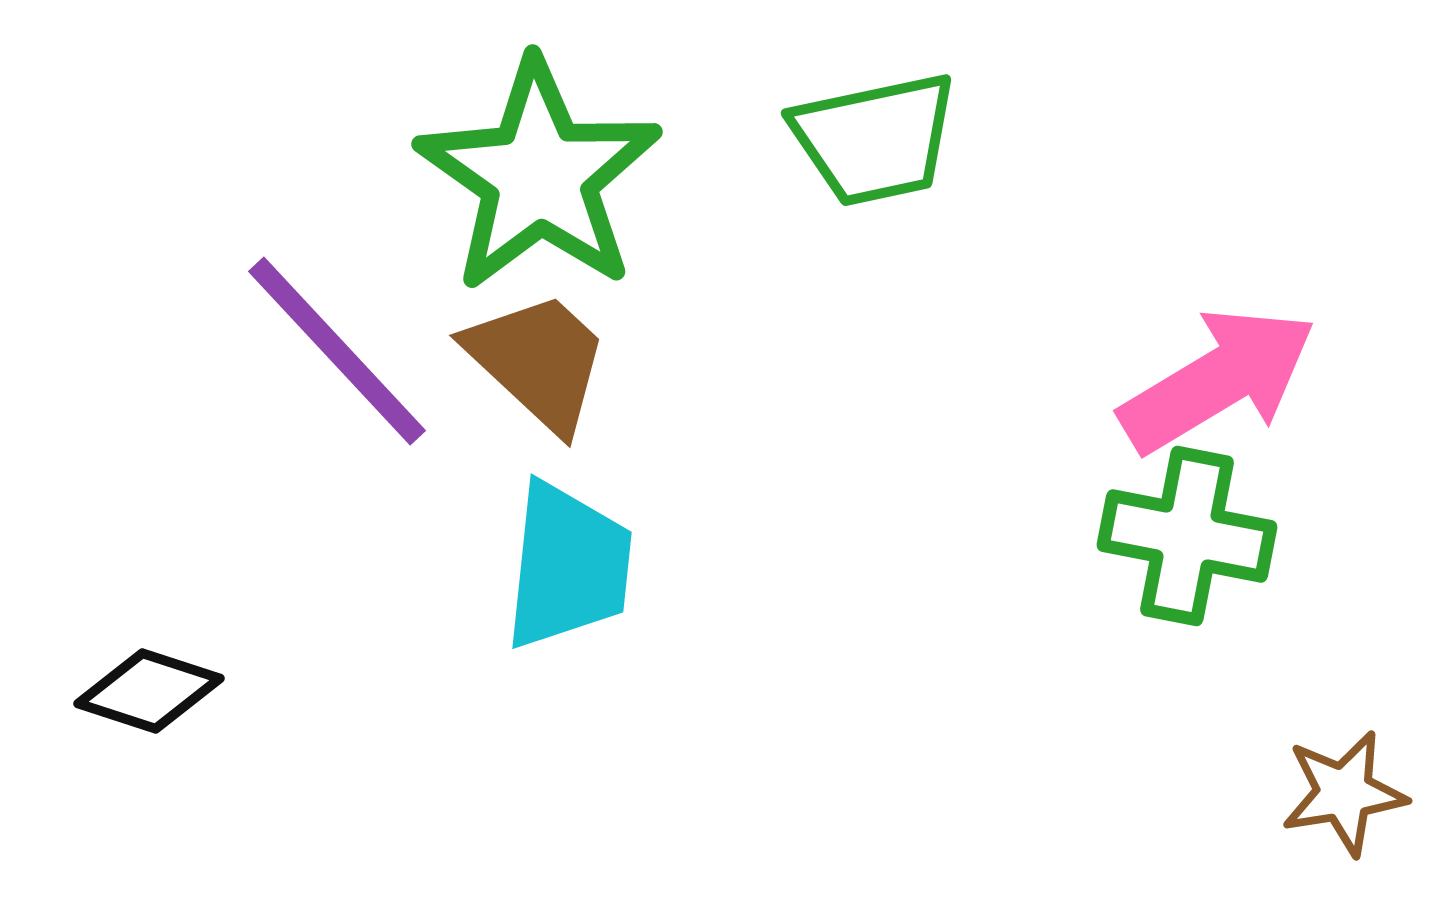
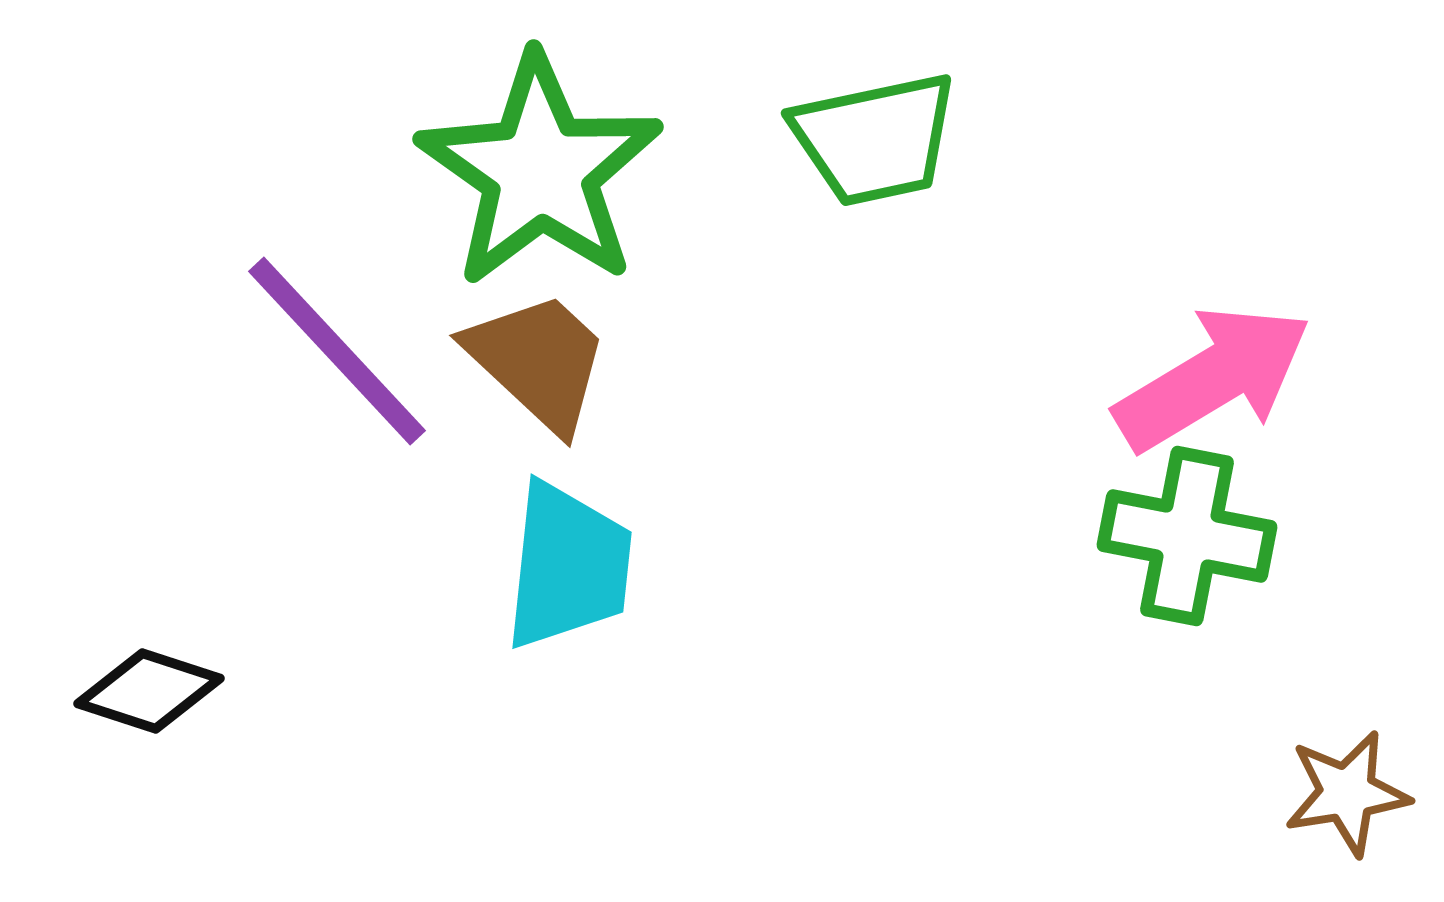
green star: moved 1 px right, 5 px up
pink arrow: moved 5 px left, 2 px up
brown star: moved 3 px right
